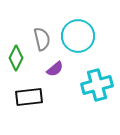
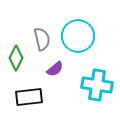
cyan cross: rotated 24 degrees clockwise
